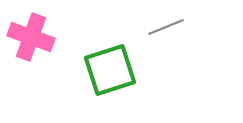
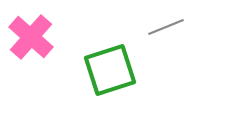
pink cross: rotated 21 degrees clockwise
